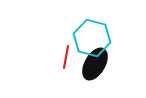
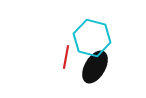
black ellipse: moved 3 px down
